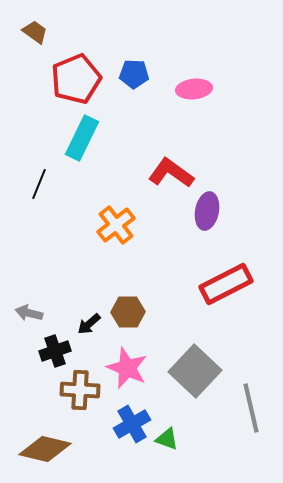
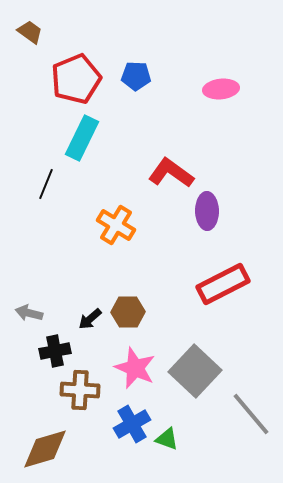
brown trapezoid: moved 5 px left
blue pentagon: moved 2 px right, 2 px down
pink ellipse: moved 27 px right
black line: moved 7 px right
purple ellipse: rotated 12 degrees counterclockwise
orange cross: rotated 21 degrees counterclockwise
red rectangle: moved 3 px left
black arrow: moved 1 px right, 5 px up
black cross: rotated 8 degrees clockwise
pink star: moved 8 px right
gray line: moved 6 px down; rotated 27 degrees counterclockwise
brown diamond: rotated 30 degrees counterclockwise
